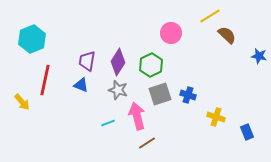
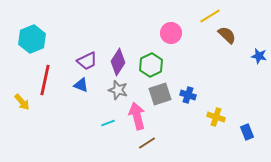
purple trapezoid: rotated 125 degrees counterclockwise
